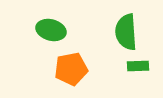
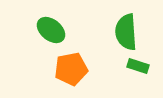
green ellipse: rotated 24 degrees clockwise
green rectangle: rotated 20 degrees clockwise
